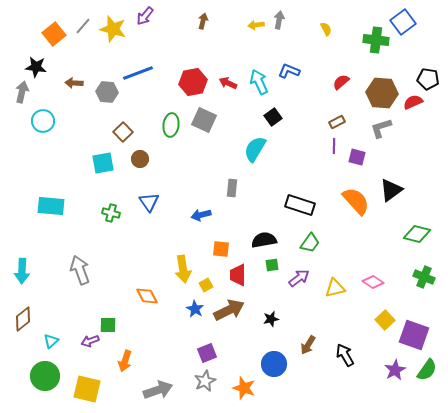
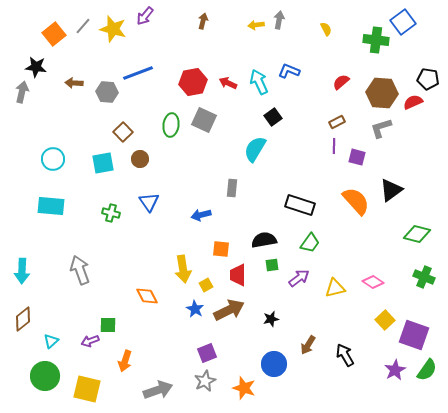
cyan circle at (43, 121): moved 10 px right, 38 px down
